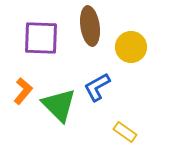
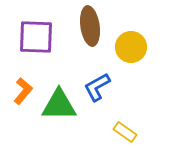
purple square: moved 5 px left, 1 px up
green triangle: rotated 45 degrees counterclockwise
